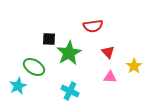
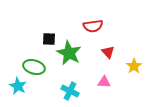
green star: rotated 15 degrees counterclockwise
green ellipse: rotated 15 degrees counterclockwise
pink triangle: moved 6 px left, 5 px down
cyan star: rotated 18 degrees counterclockwise
